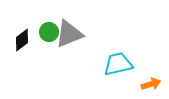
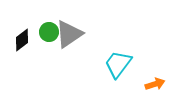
gray triangle: rotated 12 degrees counterclockwise
cyan trapezoid: rotated 40 degrees counterclockwise
orange arrow: moved 4 px right
